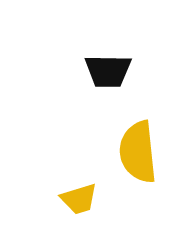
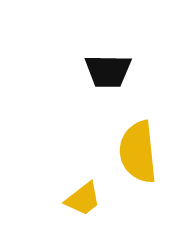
yellow trapezoid: moved 4 px right; rotated 21 degrees counterclockwise
